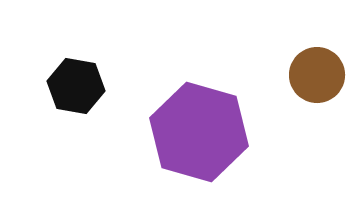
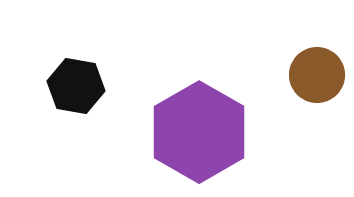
purple hexagon: rotated 14 degrees clockwise
